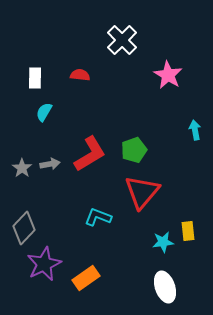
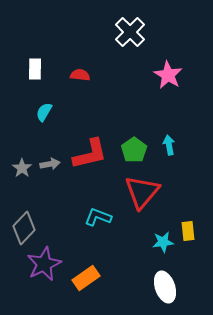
white cross: moved 8 px right, 8 px up
white rectangle: moved 9 px up
cyan arrow: moved 26 px left, 15 px down
green pentagon: rotated 15 degrees counterclockwise
red L-shape: rotated 18 degrees clockwise
